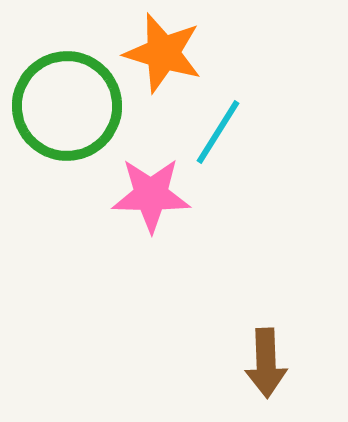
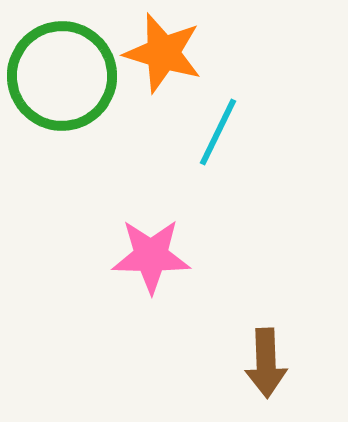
green circle: moved 5 px left, 30 px up
cyan line: rotated 6 degrees counterclockwise
pink star: moved 61 px down
